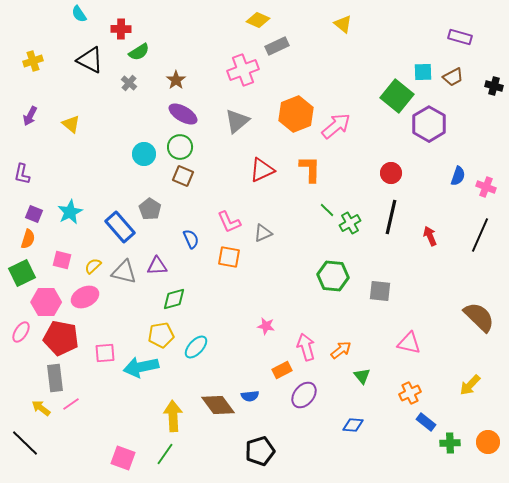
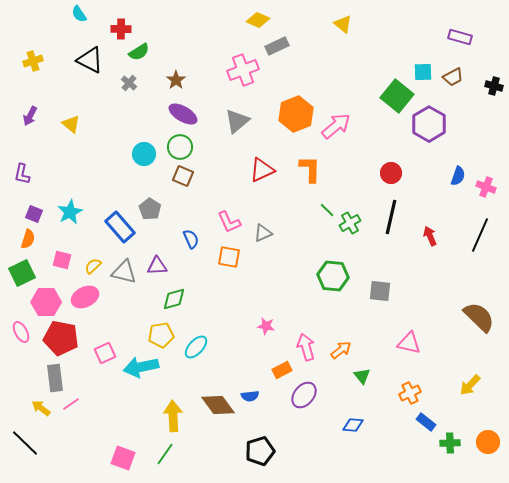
pink ellipse at (21, 332): rotated 60 degrees counterclockwise
pink square at (105, 353): rotated 20 degrees counterclockwise
